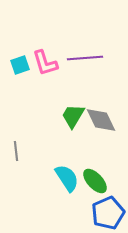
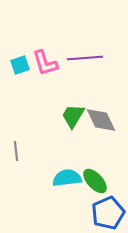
cyan semicircle: rotated 64 degrees counterclockwise
